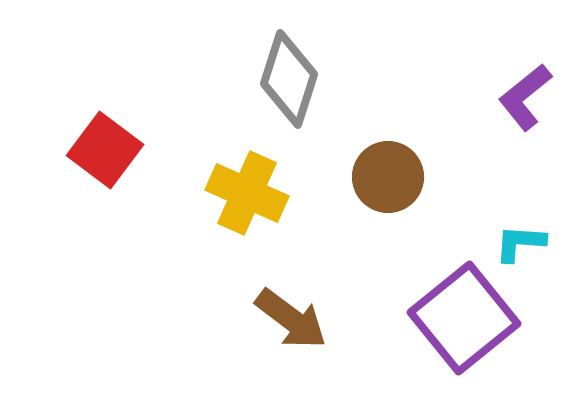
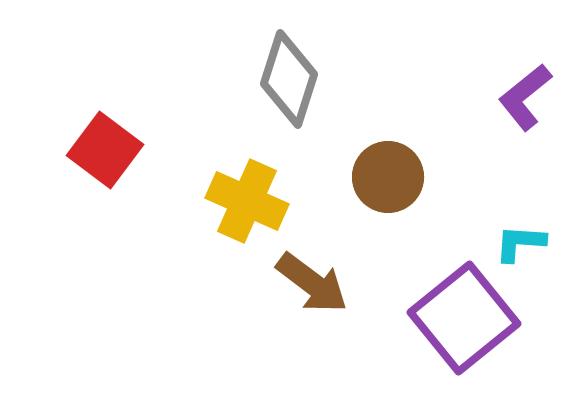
yellow cross: moved 8 px down
brown arrow: moved 21 px right, 36 px up
